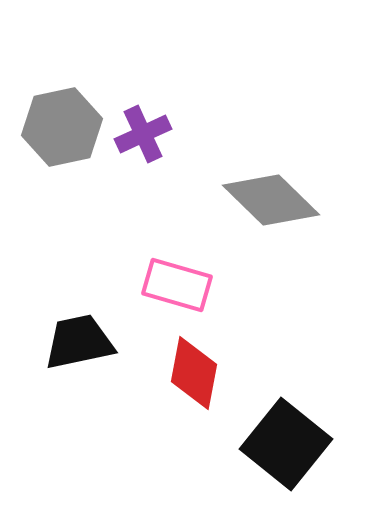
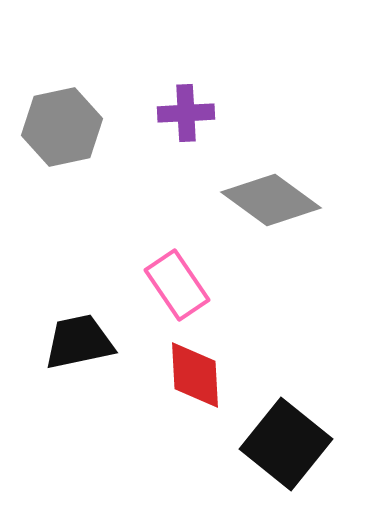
purple cross: moved 43 px right, 21 px up; rotated 22 degrees clockwise
gray diamond: rotated 8 degrees counterclockwise
pink rectangle: rotated 40 degrees clockwise
red diamond: moved 1 px right, 2 px down; rotated 14 degrees counterclockwise
